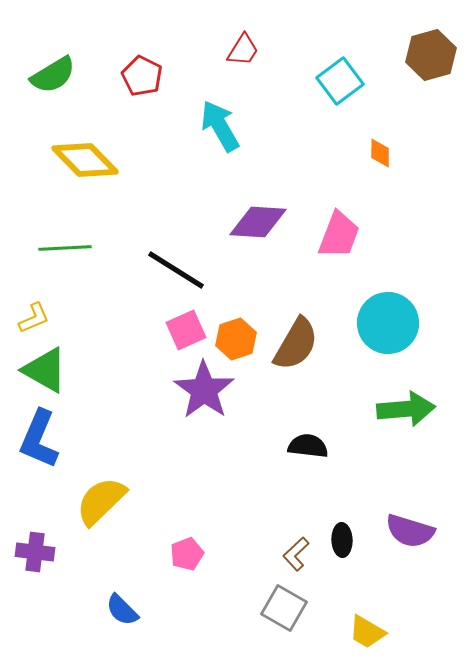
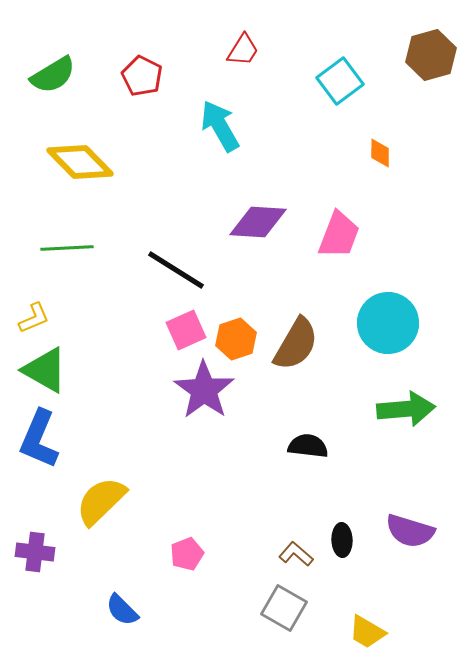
yellow diamond: moved 5 px left, 2 px down
green line: moved 2 px right
brown L-shape: rotated 84 degrees clockwise
